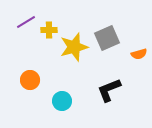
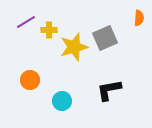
gray square: moved 2 px left
orange semicircle: moved 36 px up; rotated 70 degrees counterclockwise
black L-shape: rotated 12 degrees clockwise
